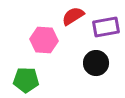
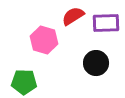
purple rectangle: moved 4 px up; rotated 8 degrees clockwise
pink hexagon: rotated 12 degrees clockwise
green pentagon: moved 2 px left, 2 px down
